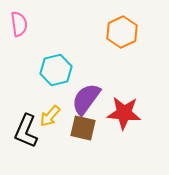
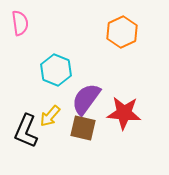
pink semicircle: moved 1 px right, 1 px up
cyan hexagon: rotated 24 degrees counterclockwise
